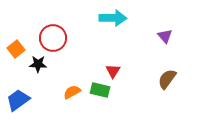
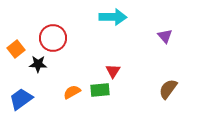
cyan arrow: moved 1 px up
brown semicircle: moved 1 px right, 10 px down
green rectangle: rotated 18 degrees counterclockwise
blue trapezoid: moved 3 px right, 1 px up
